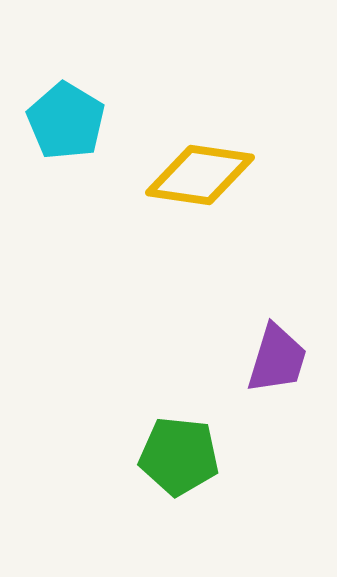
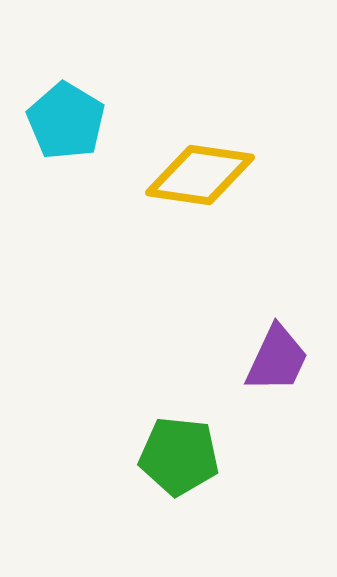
purple trapezoid: rotated 8 degrees clockwise
